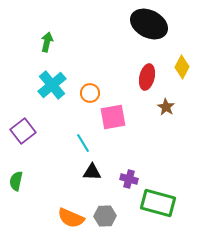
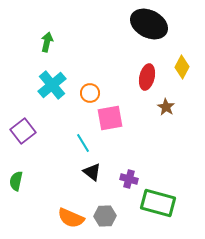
pink square: moved 3 px left, 1 px down
black triangle: rotated 36 degrees clockwise
